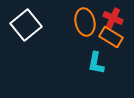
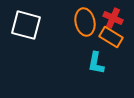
white square: rotated 36 degrees counterclockwise
